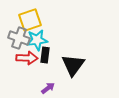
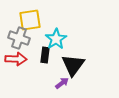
yellow square: rotated 10 degrees clockwise
cyan star: moved 19 px right, 1 px up; rotated 25 degrees counterclockwise
red arrow: moved 11 px left, 1 px down
purple arrow: moved 14 px right, 5 px up
